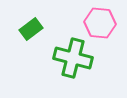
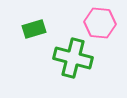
green rectangle: moved 3 px right; rotated 20 degrees clockwise
